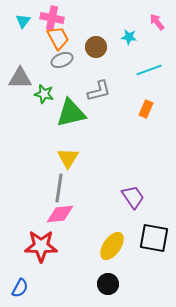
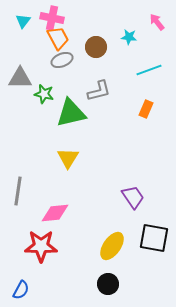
gray line: moved 41 px left, 3 px down
pink diamond: moved 5 px left, 1 px up
blue semicircle: moved 1 px right, 2 px down
